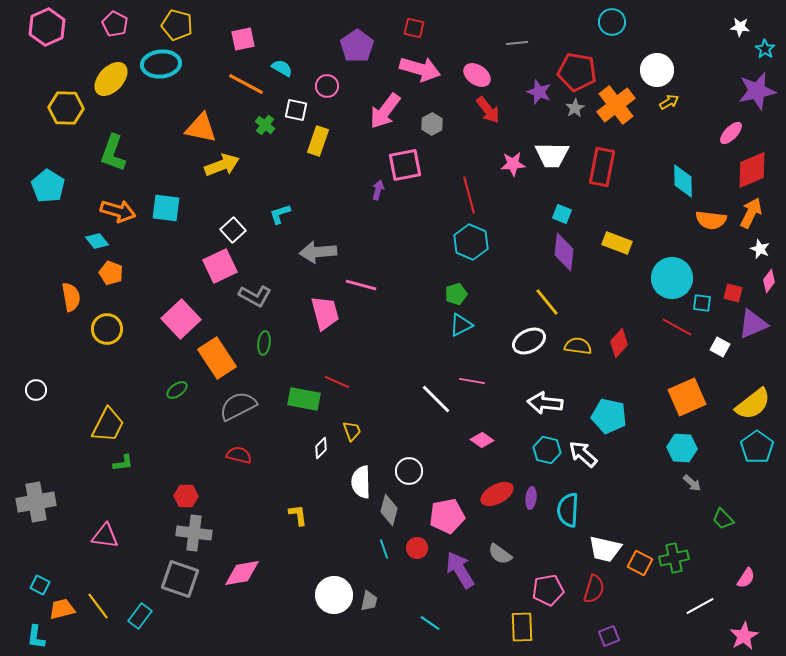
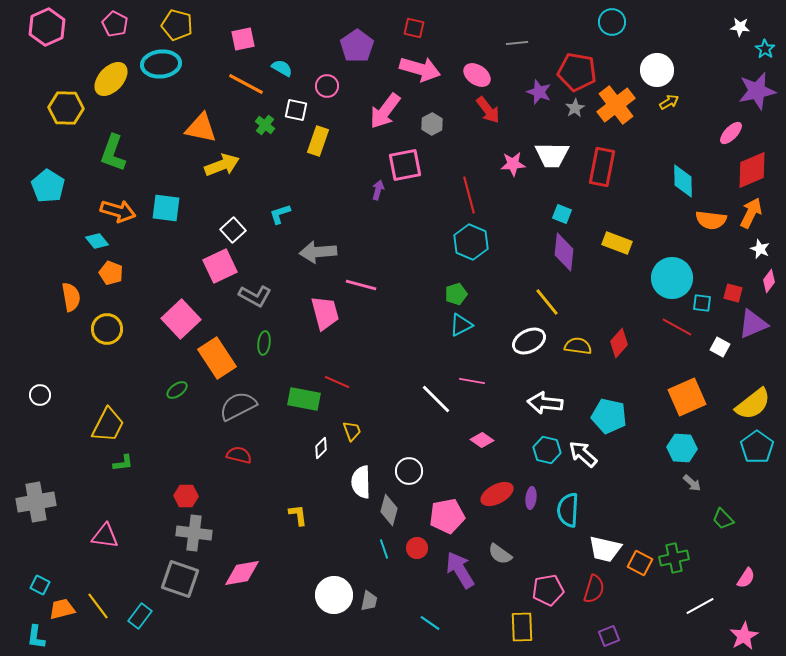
white circle at (36, 390): moved 4 px right, 5 px down
